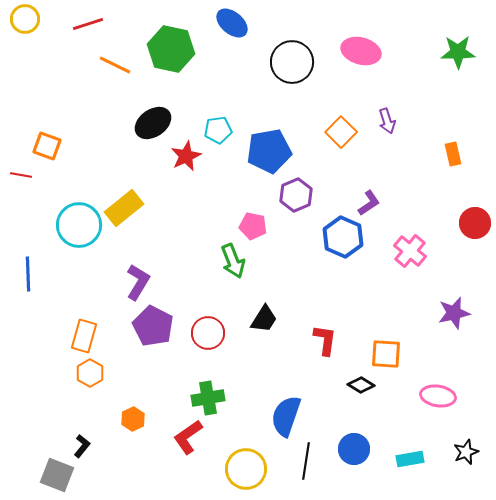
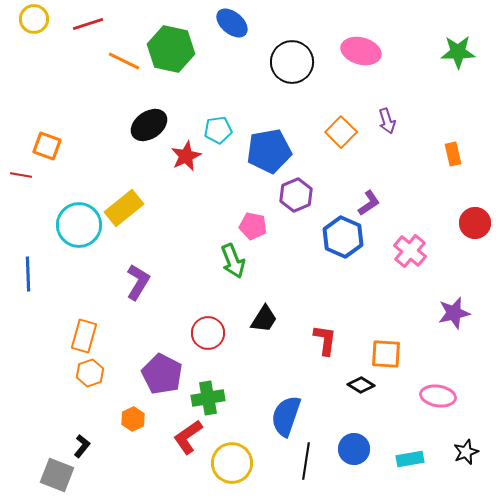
yellow circle at (25, 19): moved 9 px right
orange line at (115, 65): moved 9 px right, 4 px up
black ellipse at (153, 123): moved 4 px left, 2 px down
purple pentagon at (153, 326): moved 9 px right, 48 px down
orange hexagon at (90, 373): rotated 12 degrees clockwise
yellow circle at (246, 469): moved 14 px left, 6 px up
